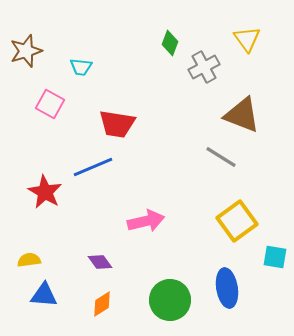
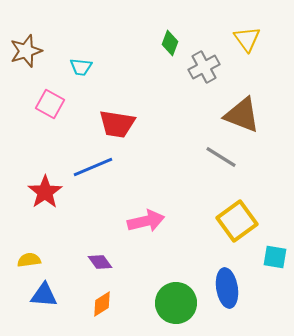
red star: rotated 8 degrees clockwise
green circle: moved 6 px right, 3 px down
